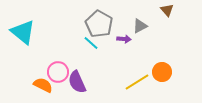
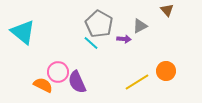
orange circle: moved 4 px right, 1 px up
